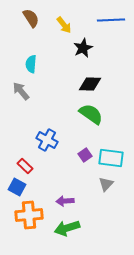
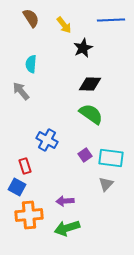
red rectangle: rotated 28 degrees clockwise
